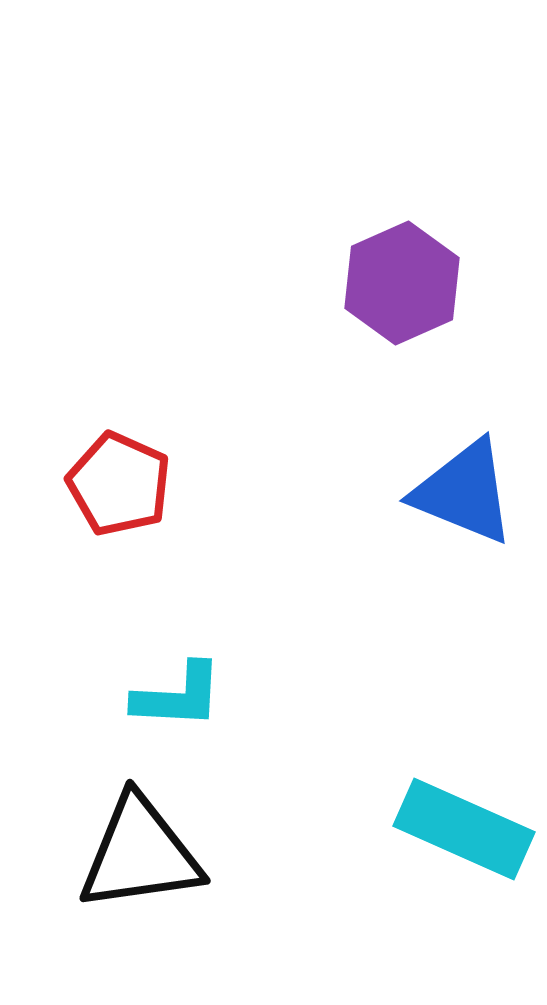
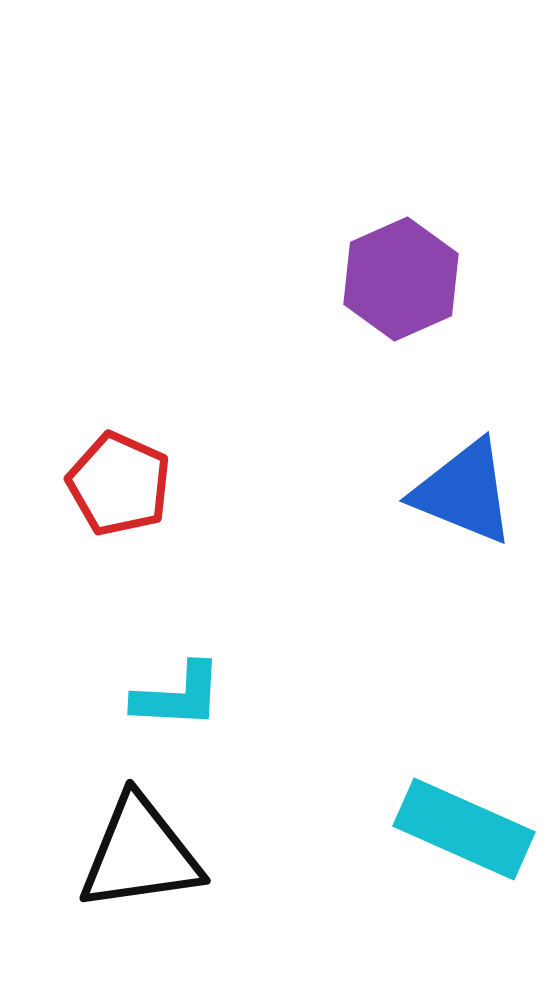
purple hexagon: moved 1 px left, 4 px up
